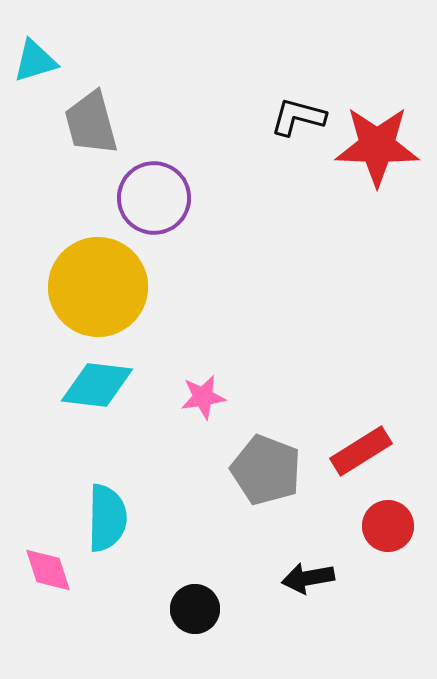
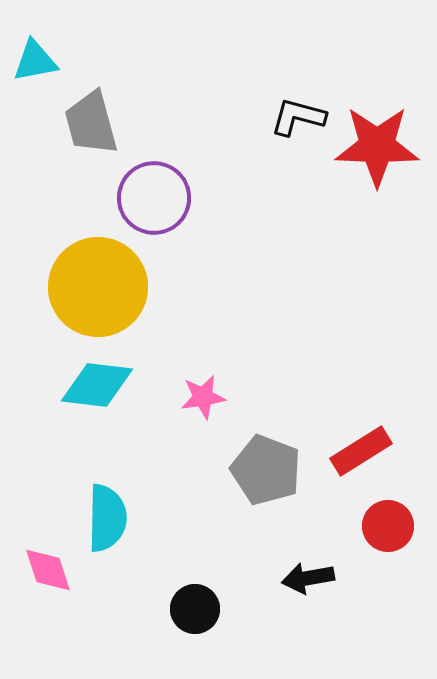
cyan triangle: rotated 6 degrees clockwise
